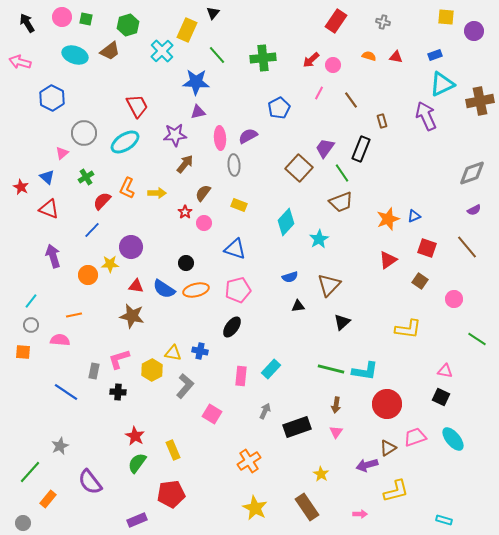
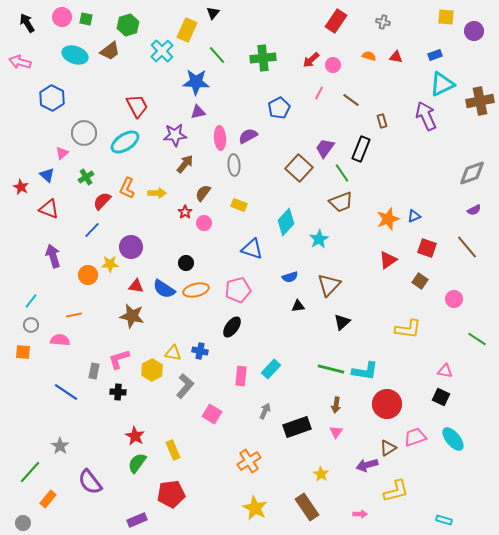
brown line at (351, 100): rotated 18 degrees counterclockwise
blue triangle at (47, 177): moved 2 px up
blue triangle at (235, 249): moved 17 px right
gray star at (60, 446): rotated 12 degrees counterclockwise
